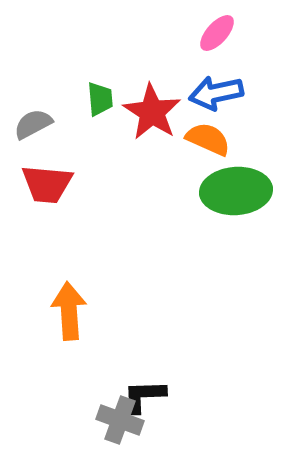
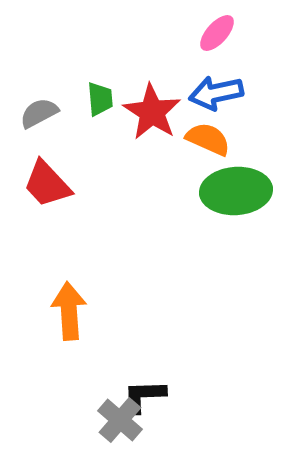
gray semicircle: moved 6 px right, 11 px up
red trapezoid: rotated 42 degrees clockwise
gray cross: rotated 21 degrees clockwise
